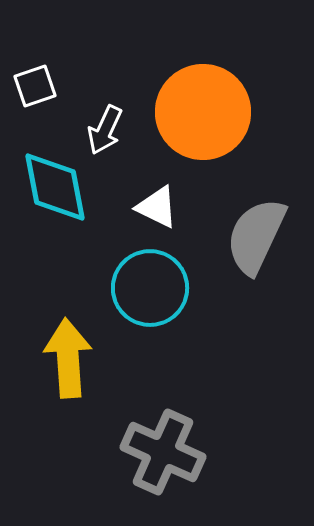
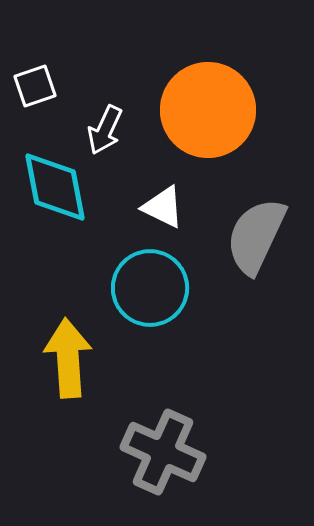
orange circle: moved 5 px right, 2 px up
white triangle: moved 6 px right
